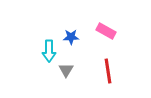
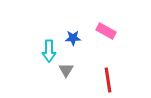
blue star: moved 2 px right, 1 px down
red line: moved 9 px down
